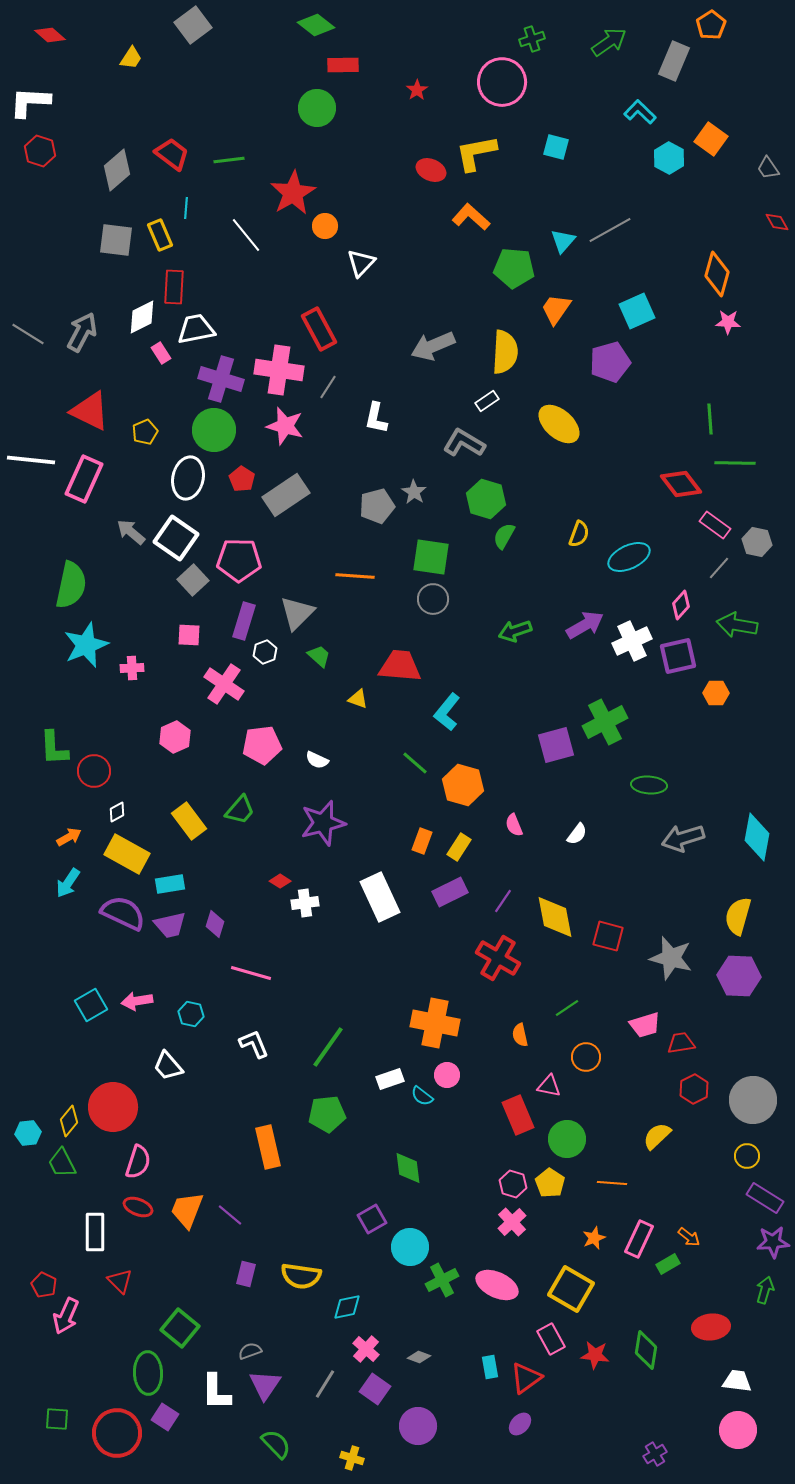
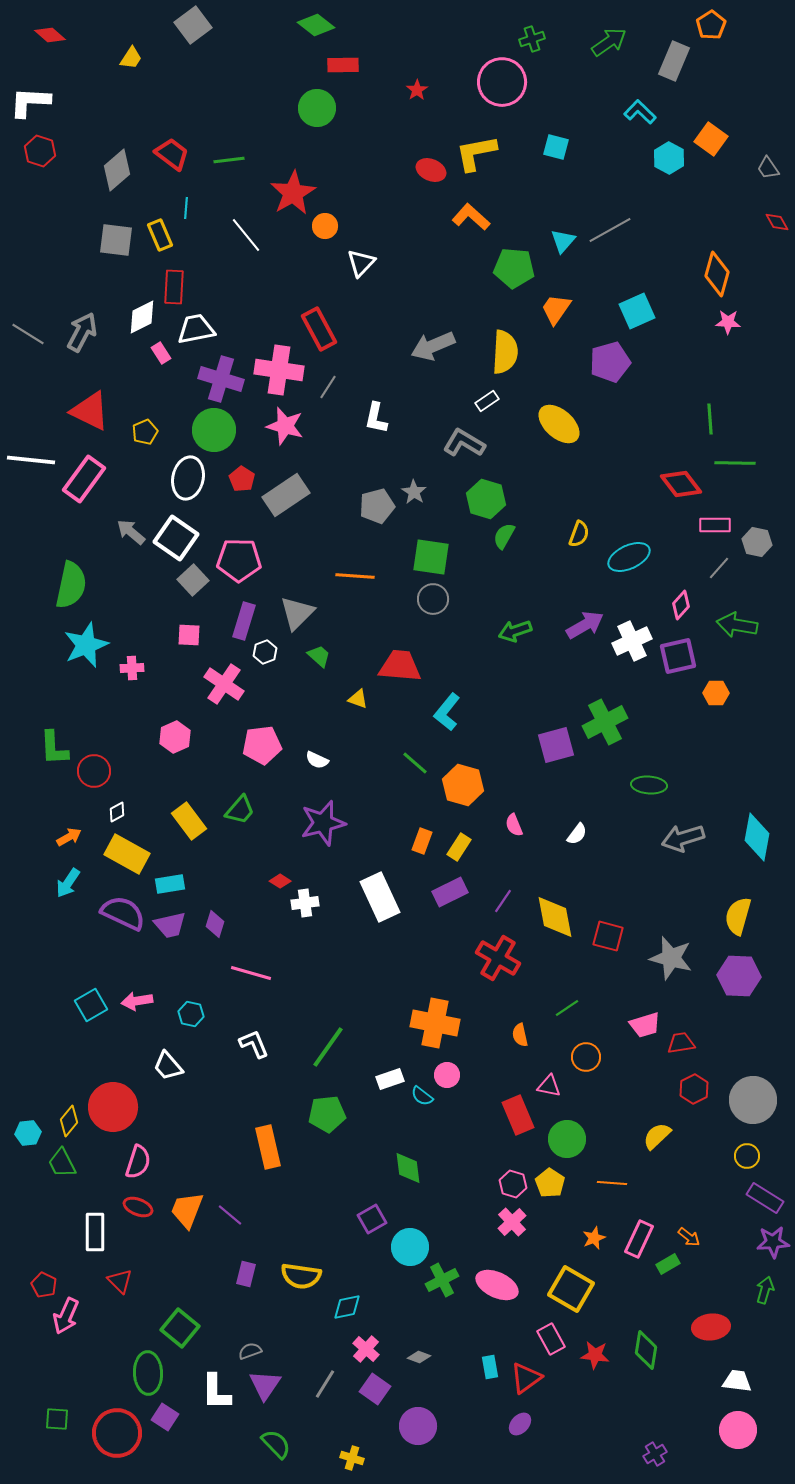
pink rectangle at (84, 479): rotated 12 degrees clockwise
pink rectangle at (715, 525): rotated 36 degrees counterclockwise
